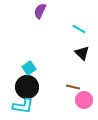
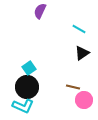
black triangle: rotated 42 degrees clockwise
cyan L-shape: rotated 15 degrees clockwise
